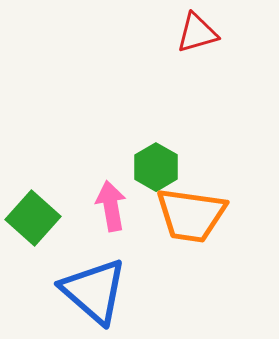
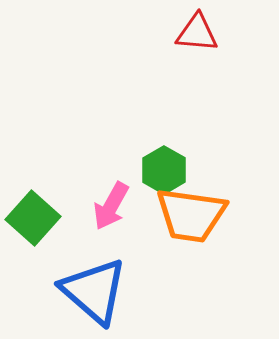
red triangle: rotated 21 degrees clockwise
green hexagon: moved 8 px right, 3 px down
pink arrow: rotated 141 degrees counterclockwise
